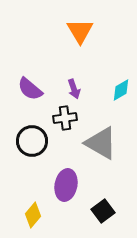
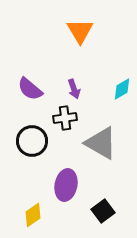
cyan diamond: moved 1 px right, 1 px up
yellow diamond: rotated 15 degrees clockwise
